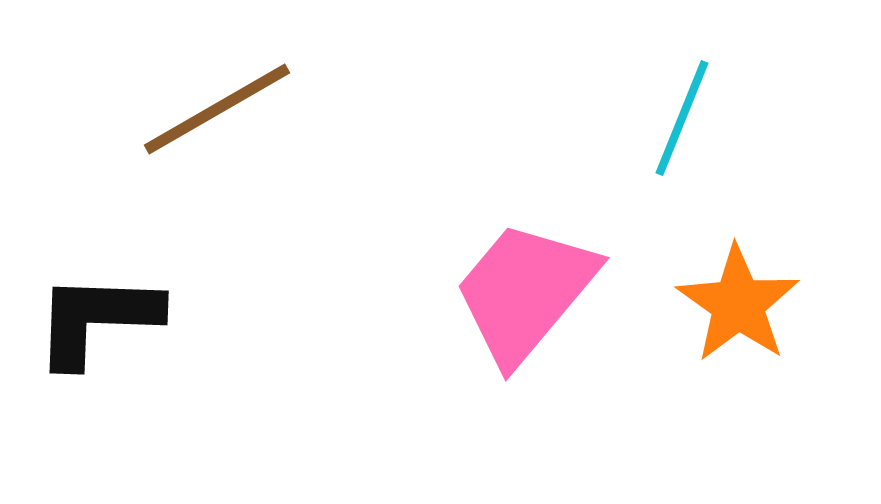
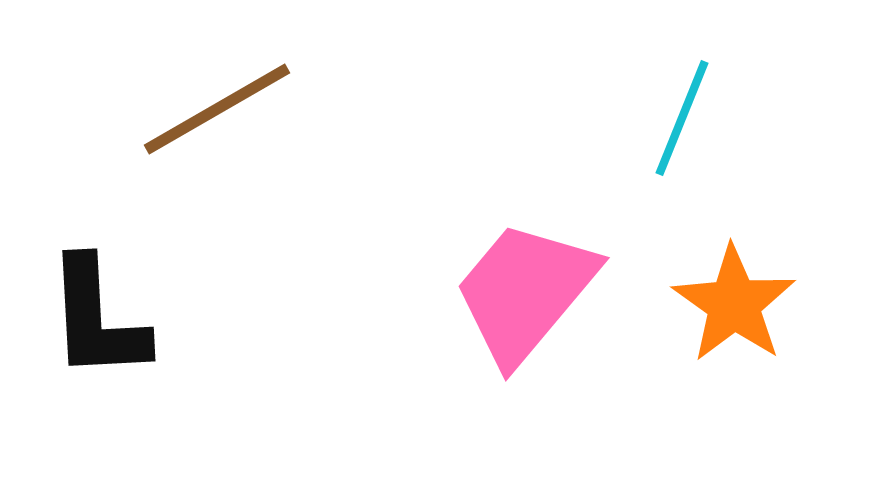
orange star: moved 4 px left
black L-shape: rotated 95 degrees counterclockwise
